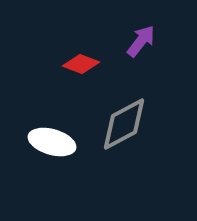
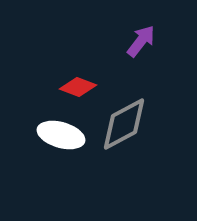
red diamond: moved 3 px left, 23 px down
white ellipse: moved 9 px right, 7 px up
